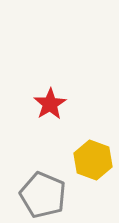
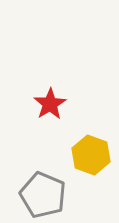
yellow hexagon: moved 2 px left, 5 px up
